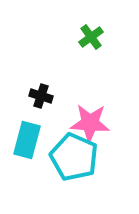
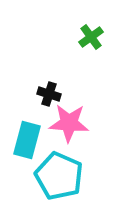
black cross: moved 8 px right, 2 px up
pink star: moved 21 px left
cyan pentagon: moved 15 px left, 19 px down
